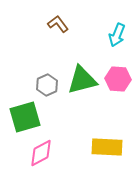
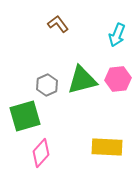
pink hexagon: rotated 10 degrees counterclockwise
green square: moved 1 px up
pink diamond: rotated 20 degrees counterclockwise
